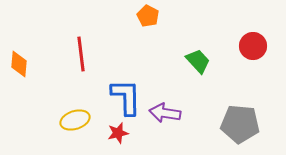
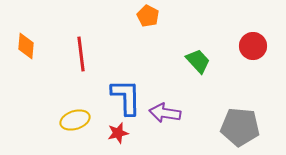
orange diamond: moved 7 px right, 18 px up
gray pentagon: moved 3 px down
